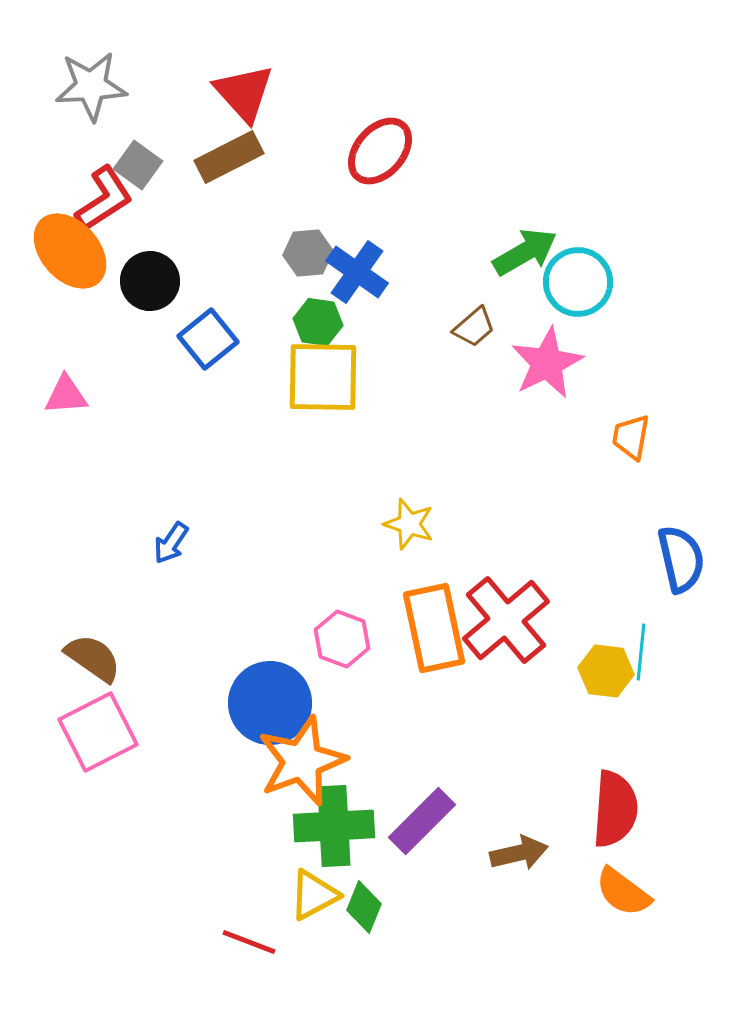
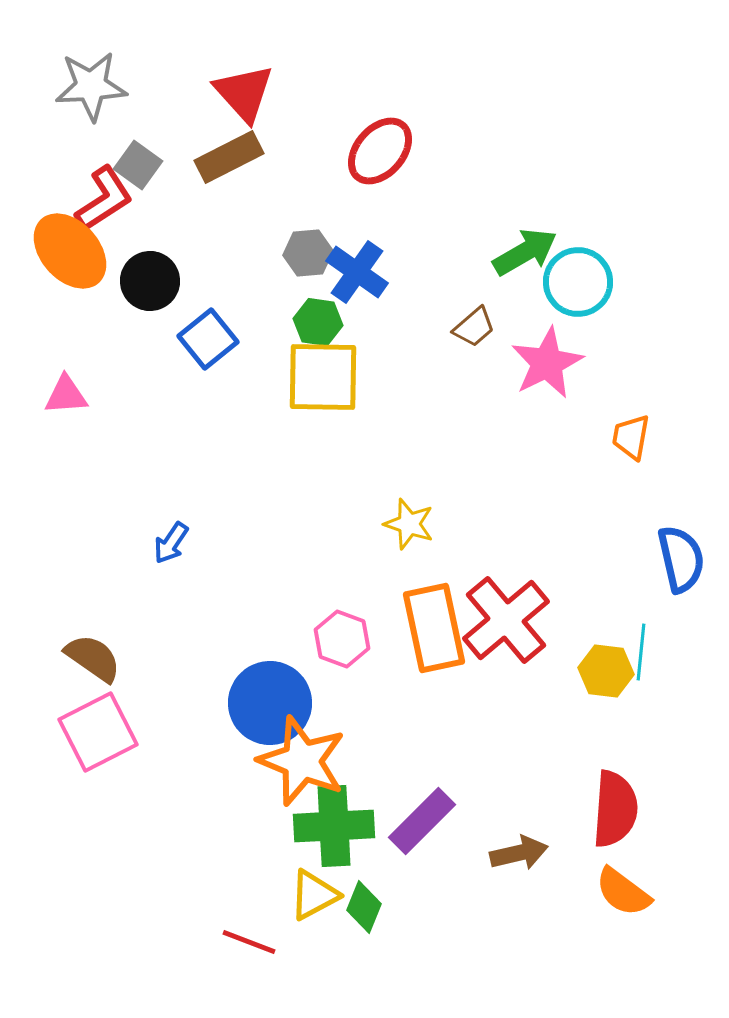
orange star: rotated 30 degrees counterclockwise
